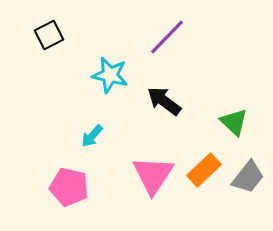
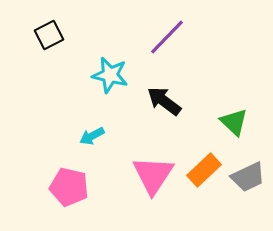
cyan arrow: rotated 20 degrees clockwise
gray trapezoid: rotated 27 degrees clockwise
